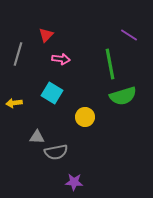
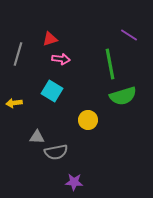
red triangle: moved 4 px right, 4 px down; rotated 28 degrees clockwise
cyan square: moved 2 px up
yellow circle: moved 3 px right, 3 px down
